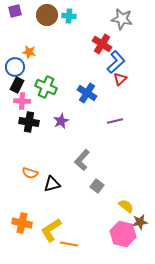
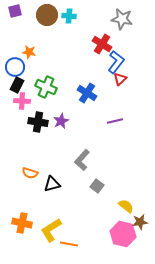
blue L-shape: rotated 10 degrees counterclockwise
black cross: moved 9 px right
